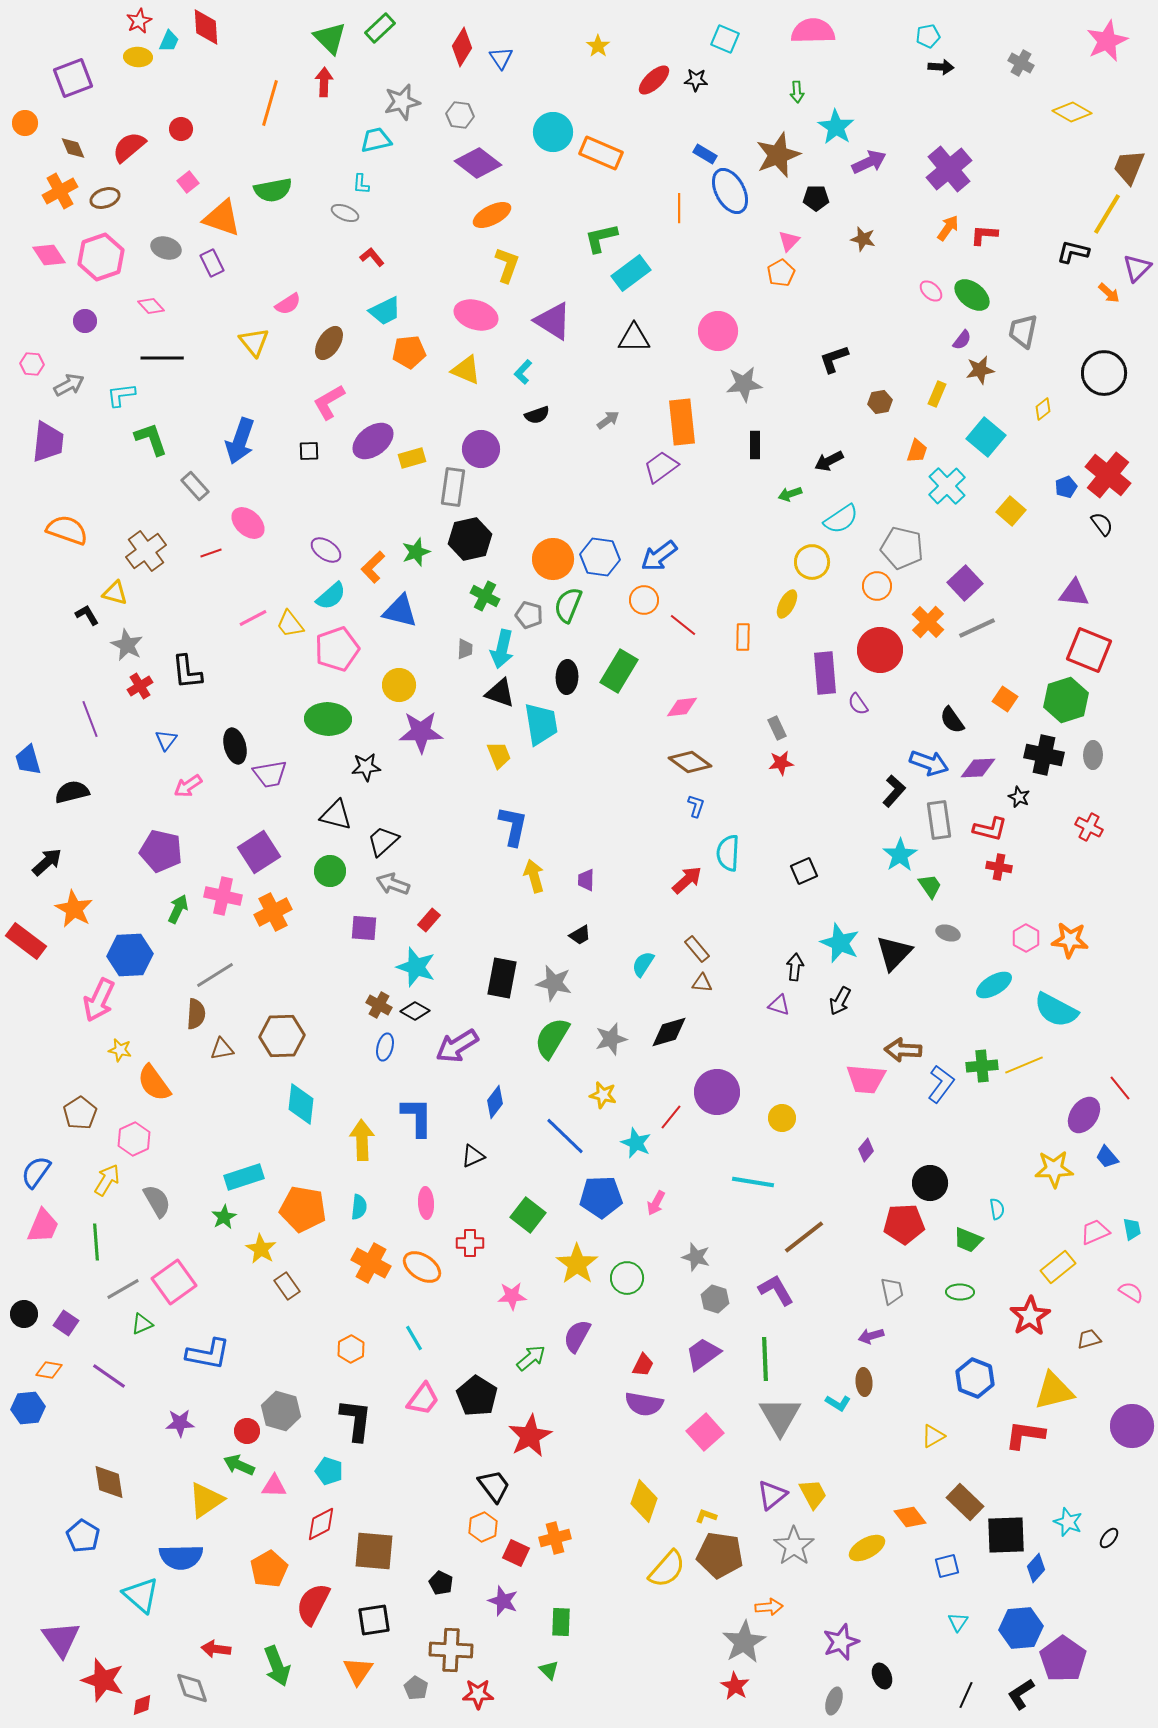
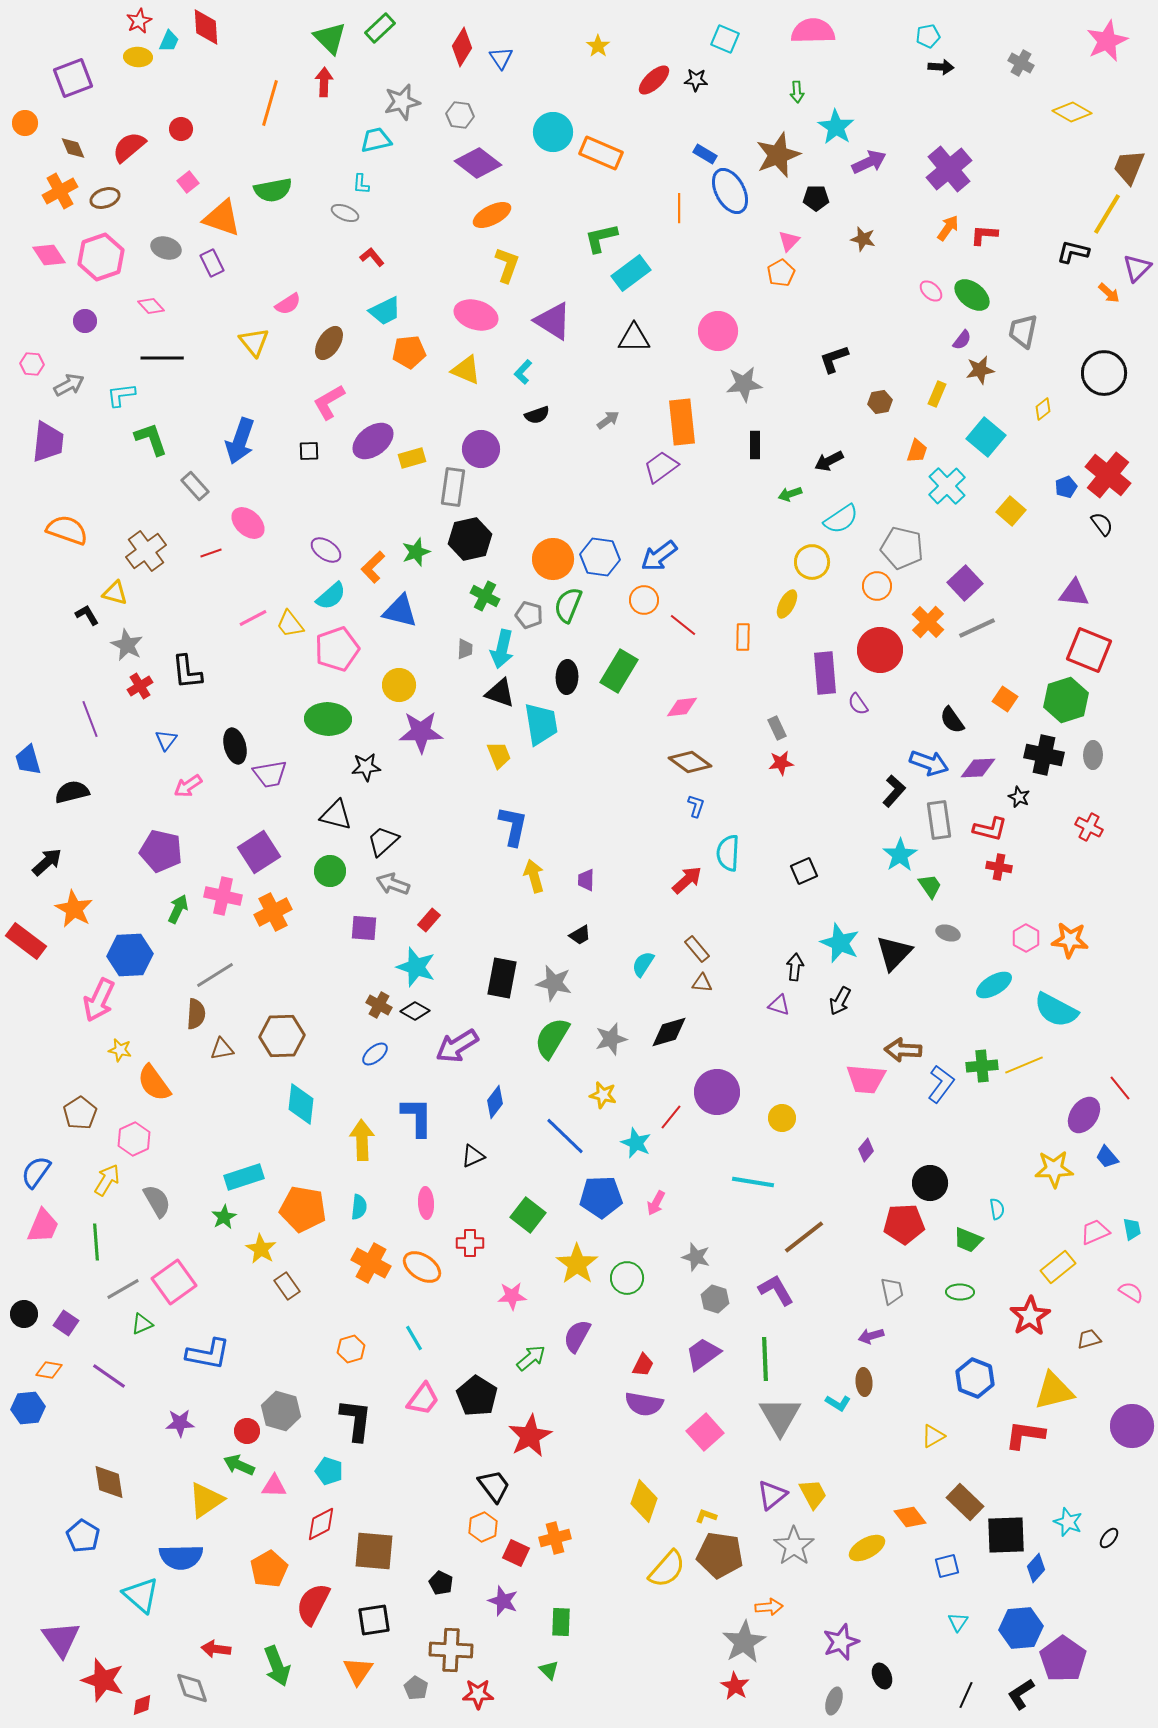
blue ellipse at (385, 1047): moved 10 px left, 7 px down; rotated 36 degrees clockwise
orange hexagon at (351, 1349): rotated 12 degrees clockwise
